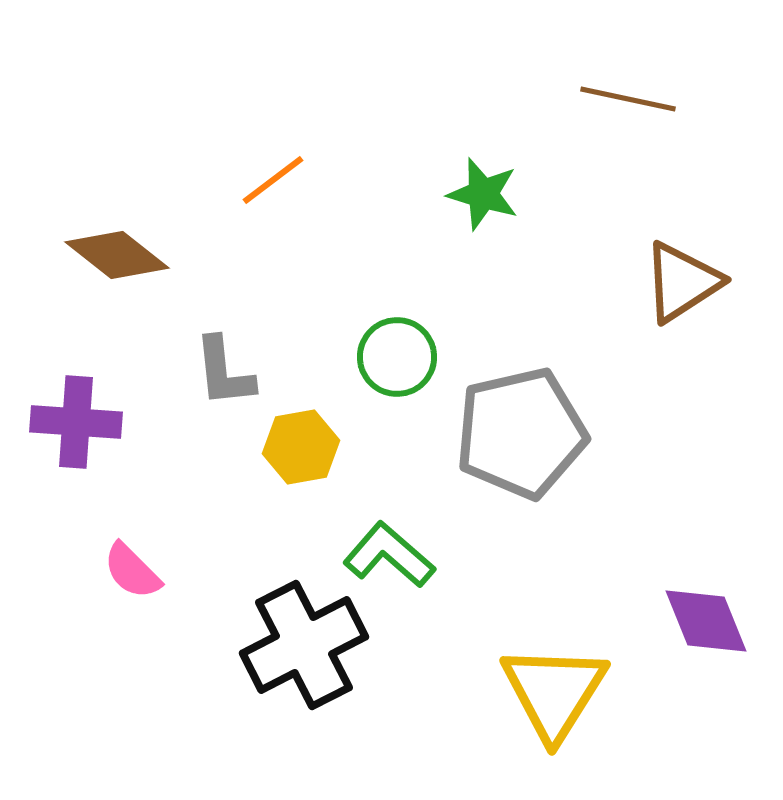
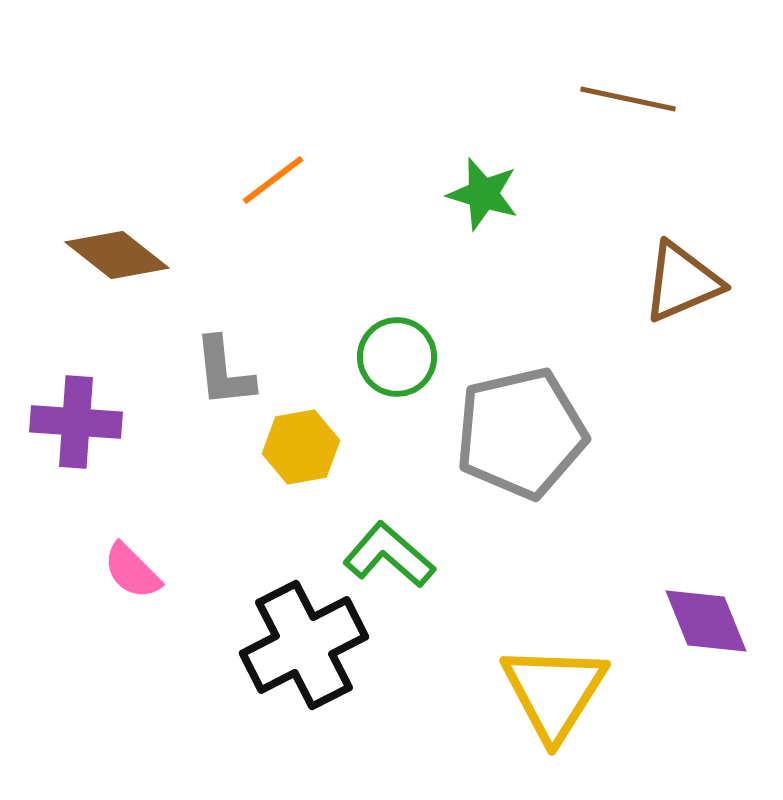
brown triangle: rotated 10 degrees clockwise
